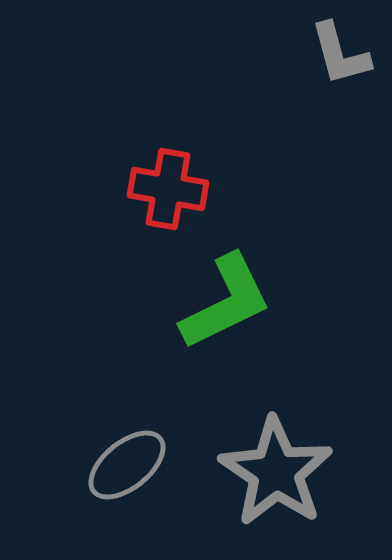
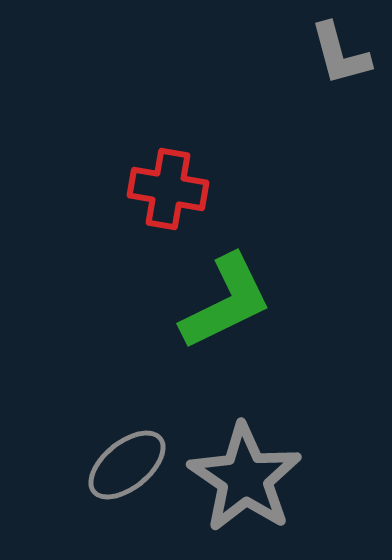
gray star: moved 31 px left, 6 px down
